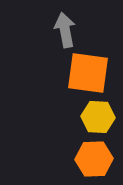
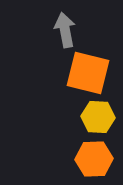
orange square: rotated 6 degrees clockwise
